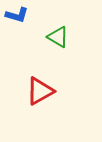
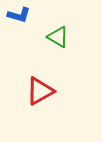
blue L-shape: moved 2 px right
